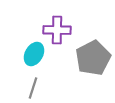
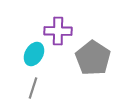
purple cross: moved 1 px right, 1 px down
gray pentagon: rotated 12 degrees counterclockwise
